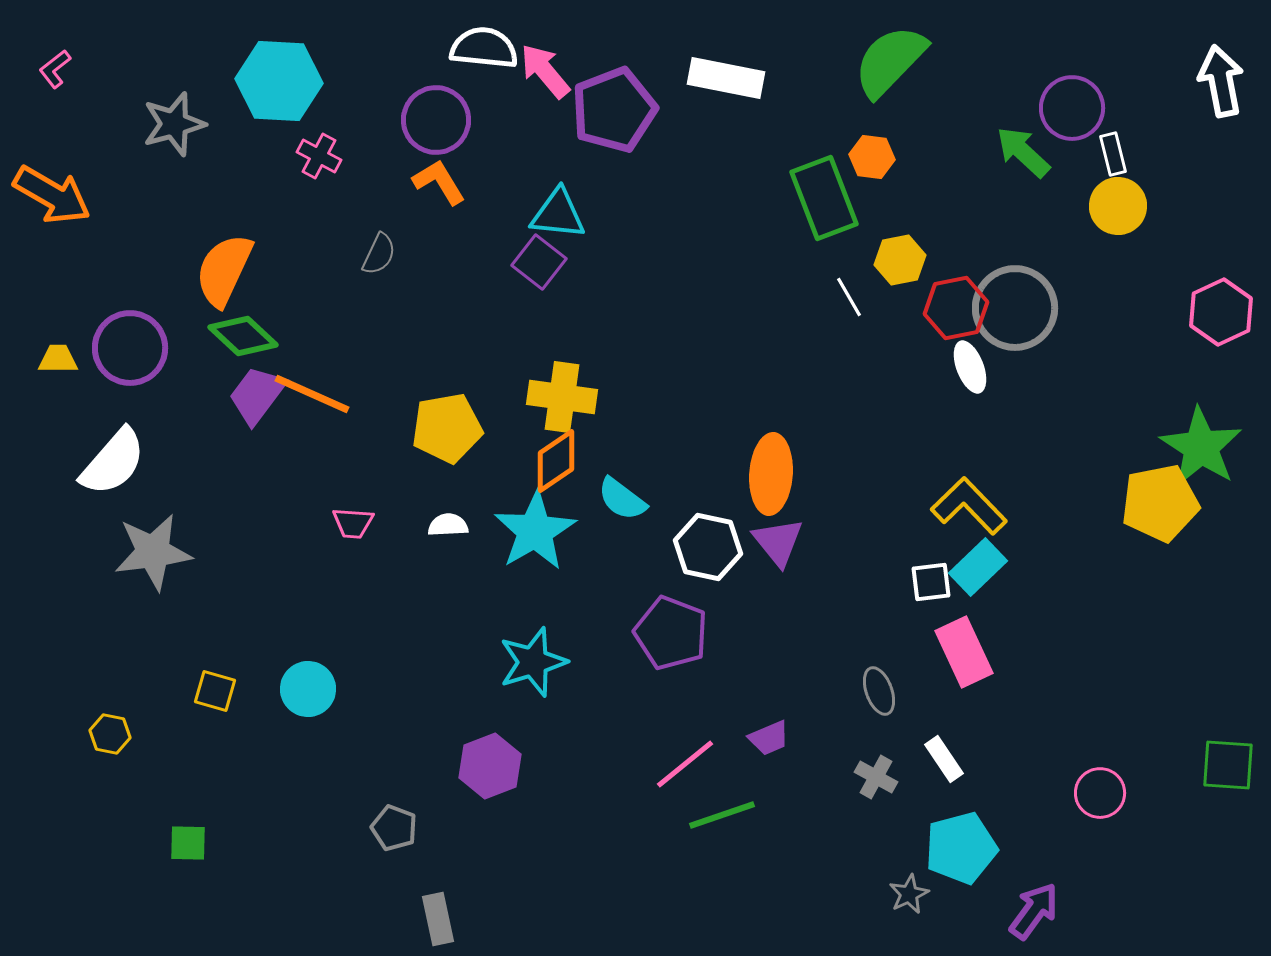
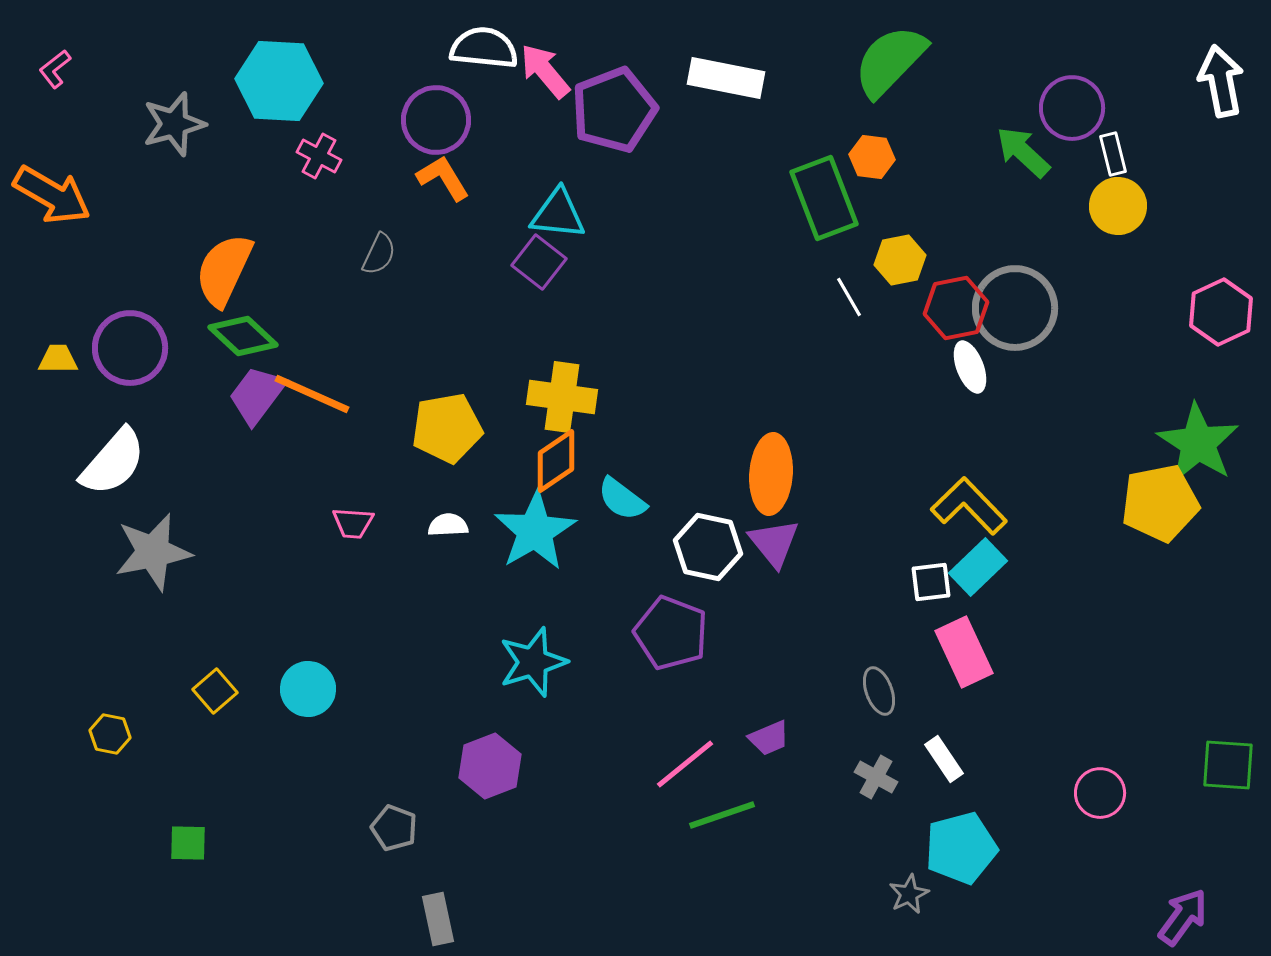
orange L-shape at (439, 182): moved 4 px right, 4 px up
green star at (1201, 447): moved 3 px left, 4 px up
purple triangle at (778, 542): moved 4 px left, 1 px down
gray star at (153, 552): rotated 4 degrees counterclockwise
yellow square at (215, 691): rotated 33 degrees clockwise
purple arrow at (1034, 911): moved 149 px right, 6 px down
